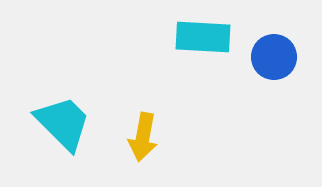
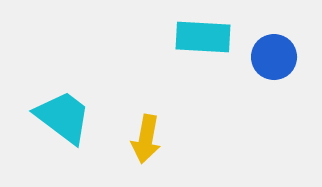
cyan trapezoid: moved 6 px up; rotated 8 degrees counterclockwise
yellow arrow: moved 3 px right, 2 px down
